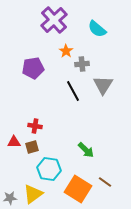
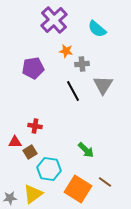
orange star: rotated 24 degrees counterclockwise
red triangle: moved 1 px right
brown square: moved 2 px left, 5 px down; rotated 16 degrees counterclockwise
